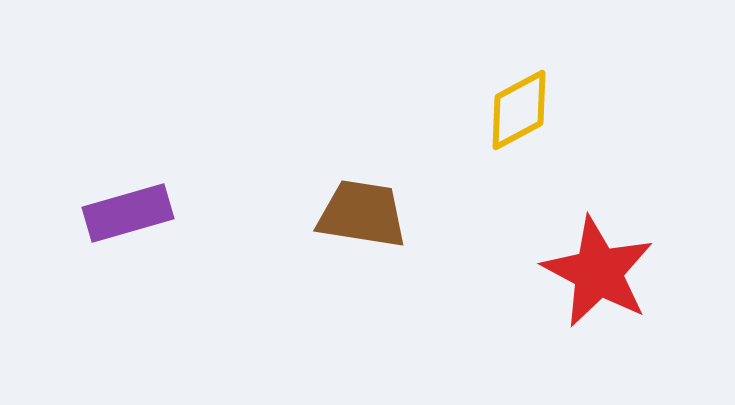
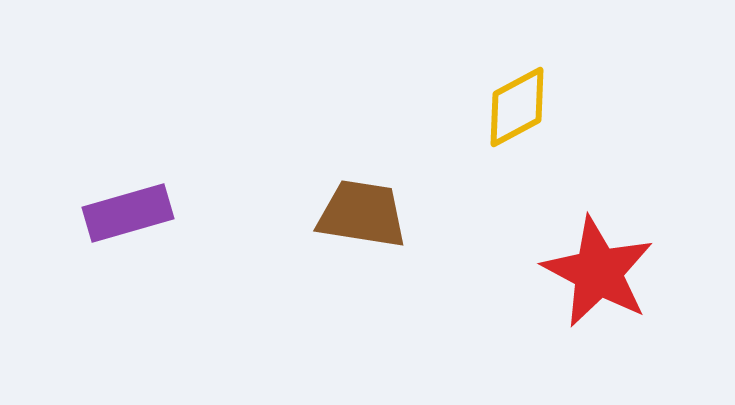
yellow diamond: moved 2 px left, 3 px up
